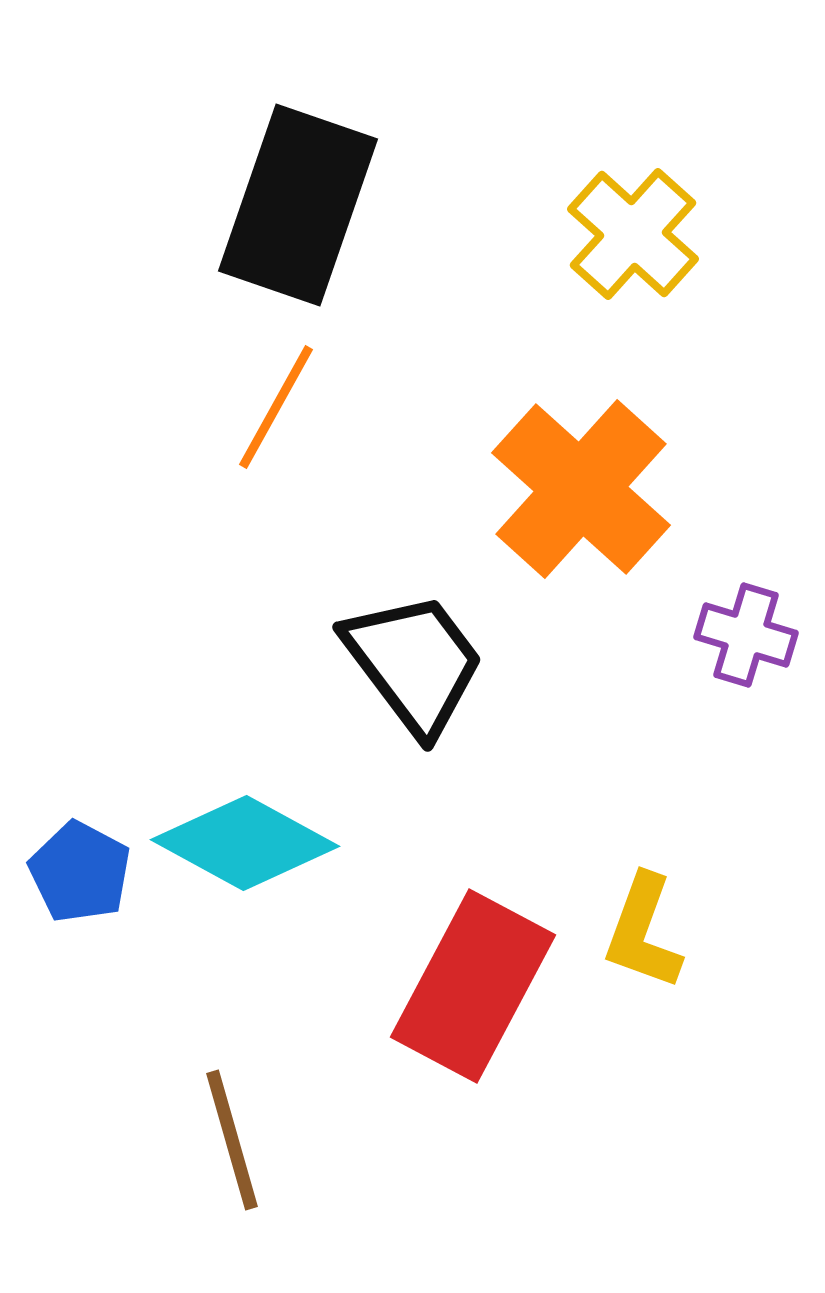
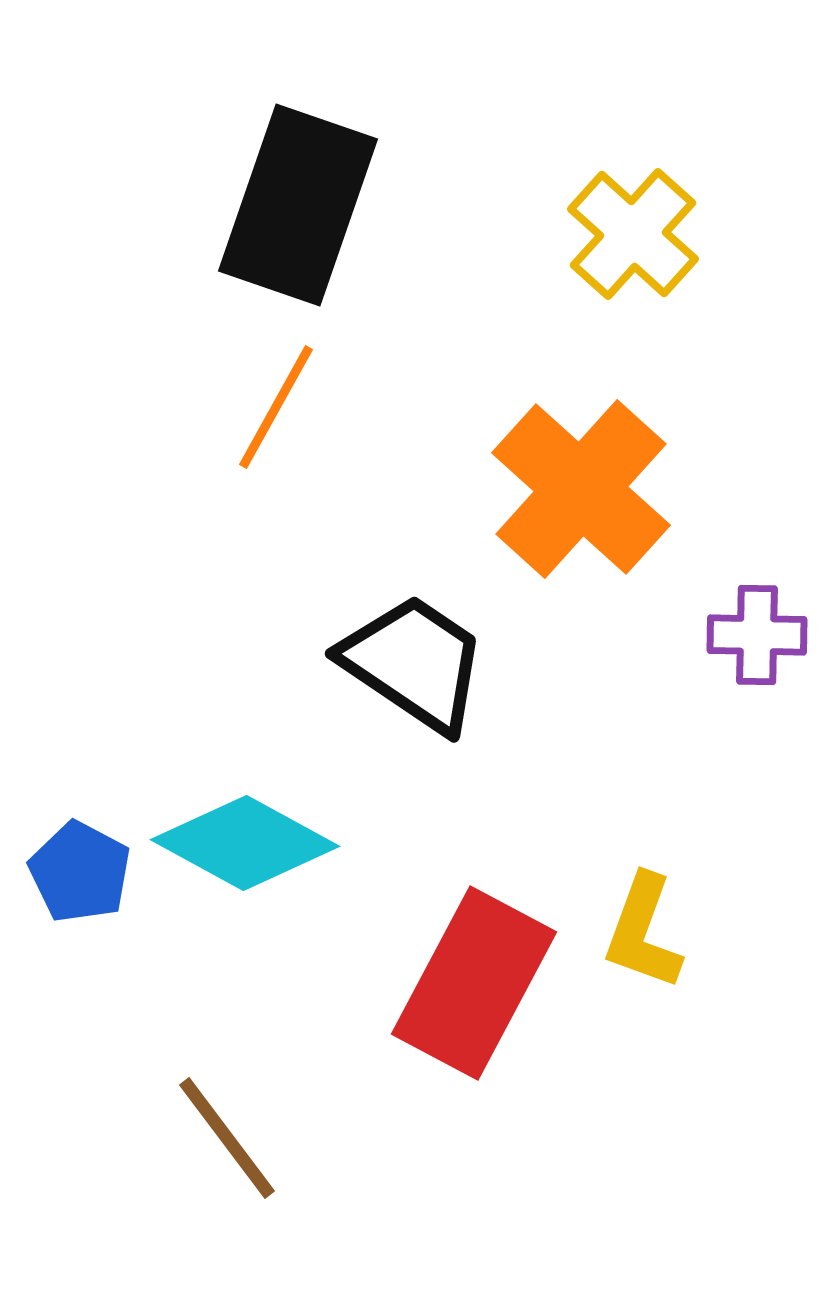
purple cross: moved 11 px right; rotated 16 degrees counterclockwise
black trapezoid: rotated 19 degrees counterclockwise
red rectangle: moved 1 px right, 3 px up
brown line: moved 5 px left, 2 px up; rotated 21 degrees counterclockwise
